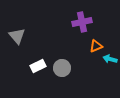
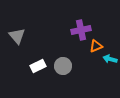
purple cross: moved 1 px left, 8 px down
gray circle: moved 1 px right, 2 px up
